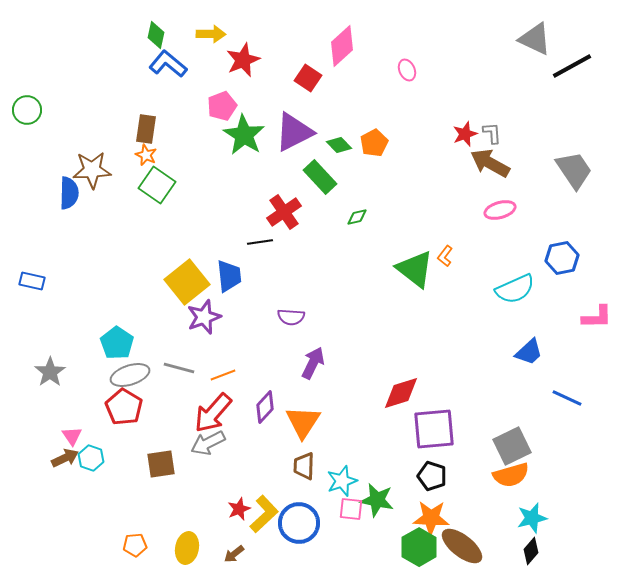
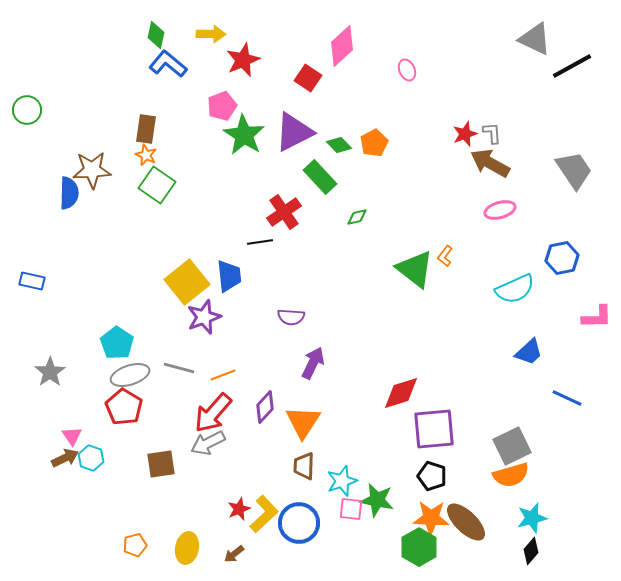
orange pentagon at (135, 545): rotated 10 degrees counterclockwise
brown ellipse at (462, 546): moved 4 px right, 24 px up; rotated 6 degrees clockwise
